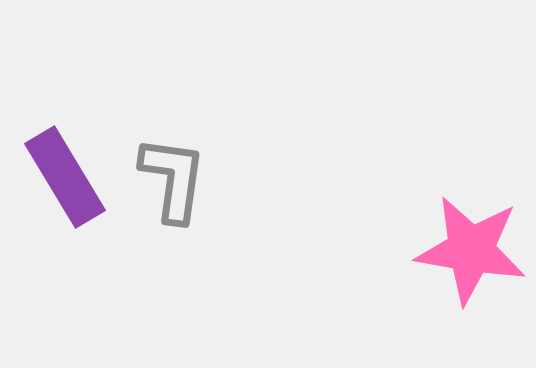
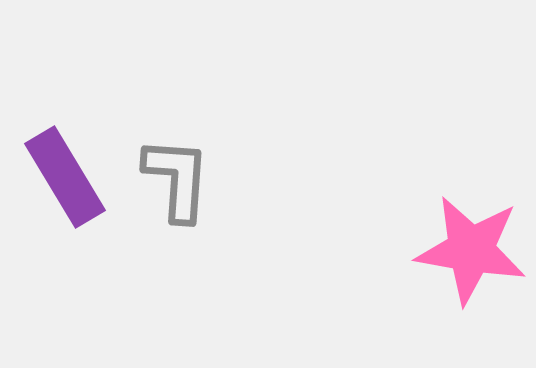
gray L-shape: moved 4 px right; rotated 4 degrees counterclockwise
